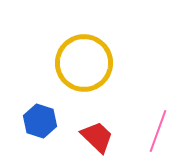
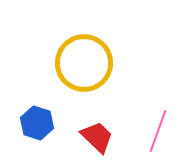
blue hexagon: moved 3 px left, 2 px down
